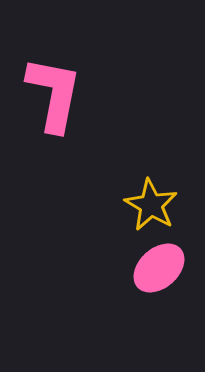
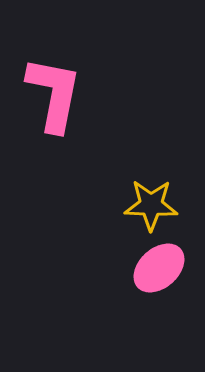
yellow star: rotated 28 degrees counterclockwise
